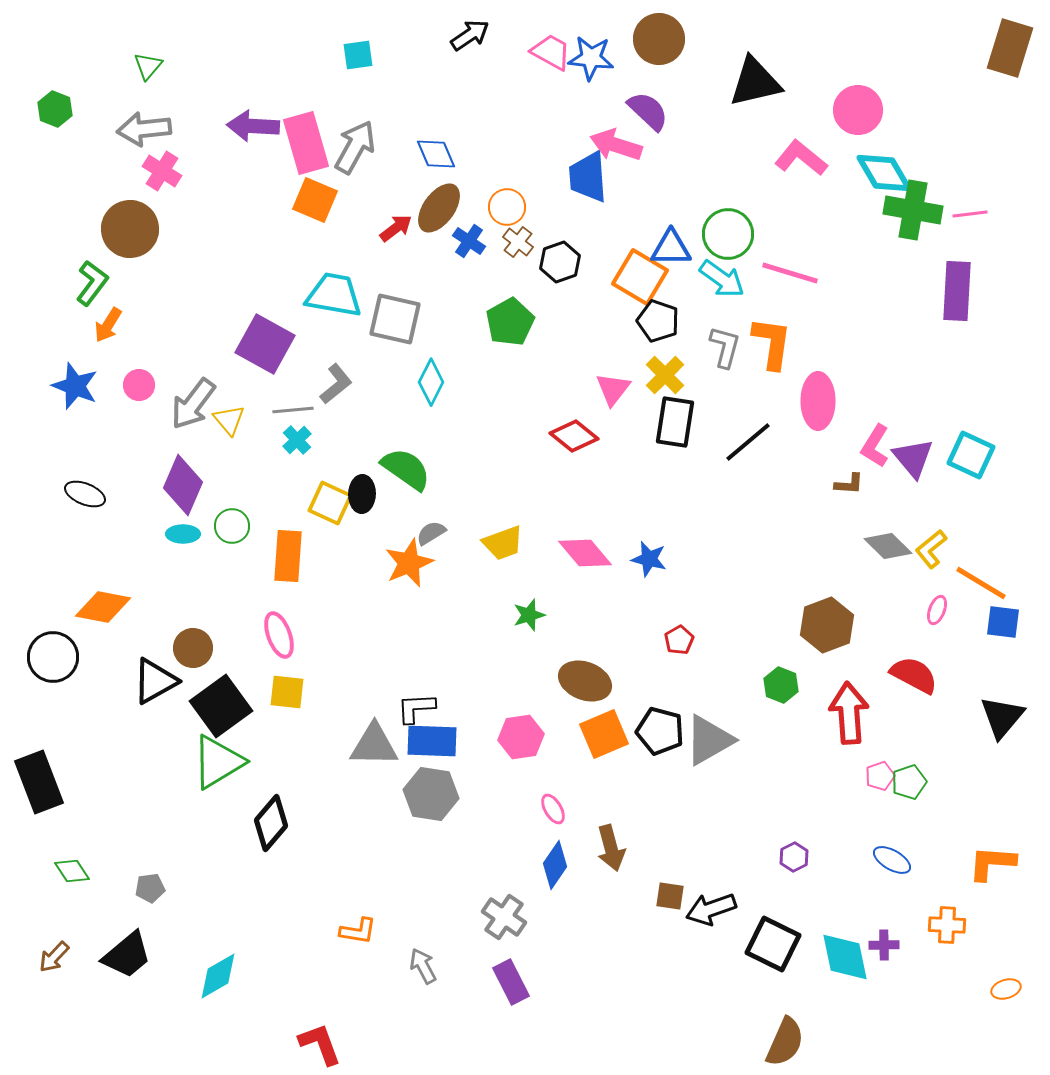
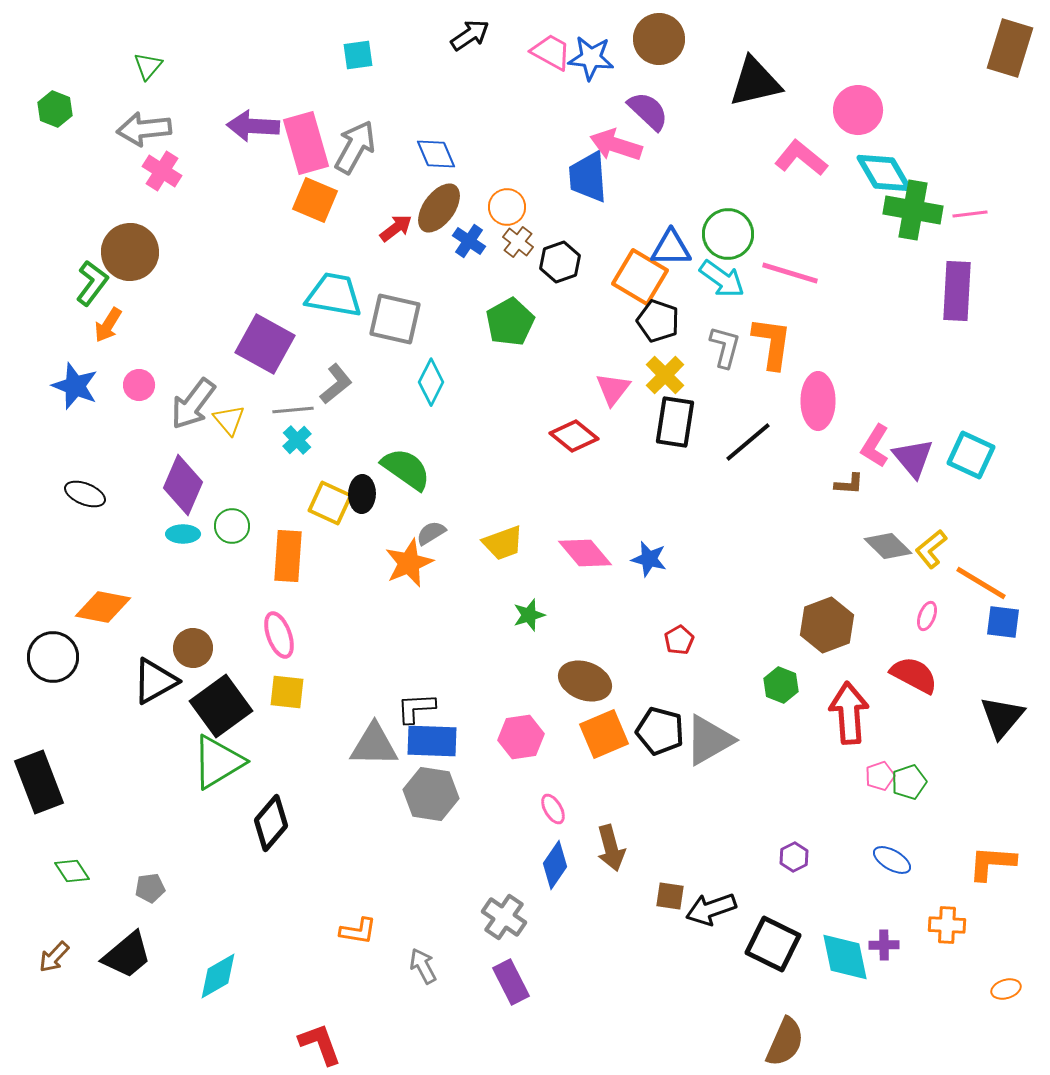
brown circle at (130, 229): moved 23 px down
pink ellipse at (937, 610): moved 10 px left, 6 px down
